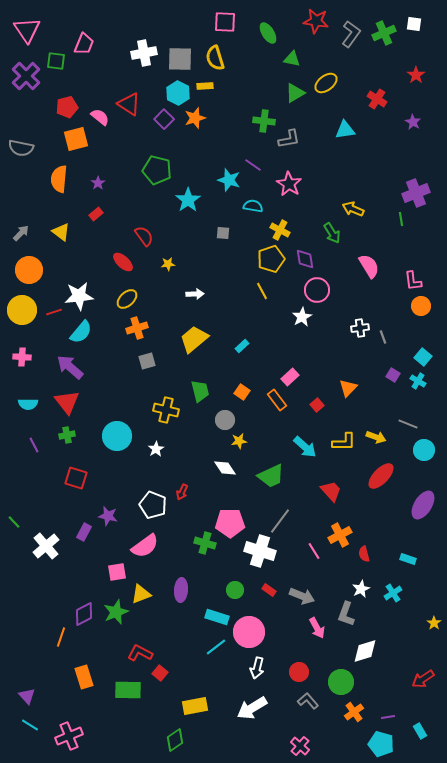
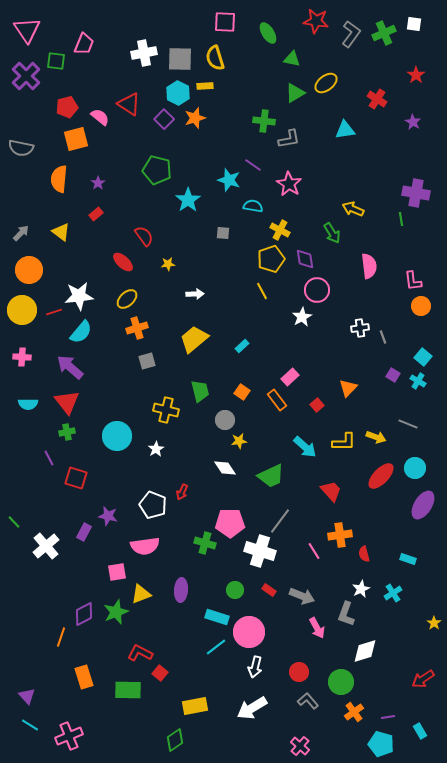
purple cross at (416, 193): rotated 32 degrees clockwise
pink semicircle at (369, 266): rotated 25 degrees clockwise
green cross at (67, 435): moved 3 px up
purple line at (34, 445): moved 15 px right, 13 px down
cyan circle at (424, 450): moved 9 px left, 18 px down
orange cross at (340, 535): rotated 20 degrees clockwise
pink semicircle at (145, 546): rotated 28 degrees clockwise
white arrow at (257, 668): moved 2 px left, 1 px up
